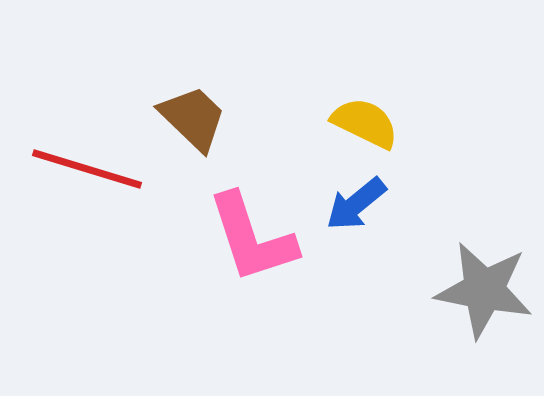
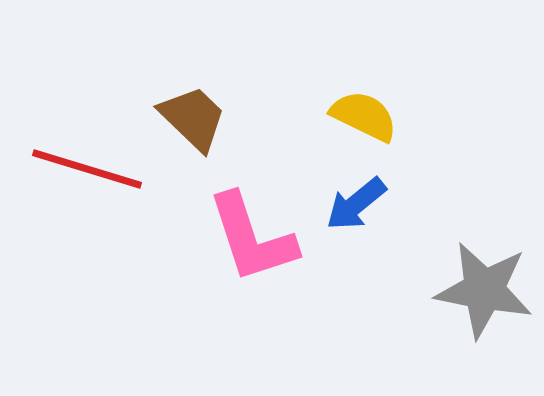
yellow semicircle: moved 1 px left, 7 px up
